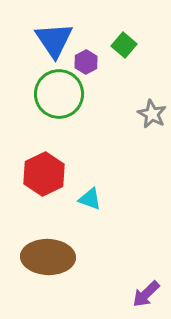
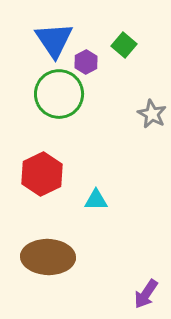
red hexagon: moved 2 px left
cyan triangle: moved 6 px right, 1 px down; rotated 20 degrees counterclockwise
purple arrow: rotated 12 degrees counterclockwise
